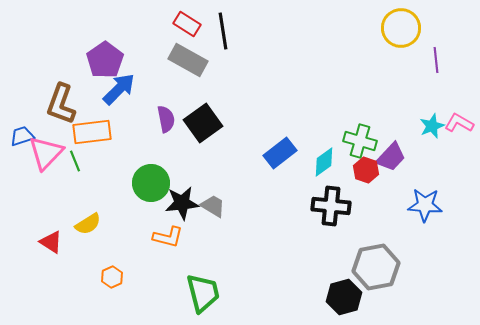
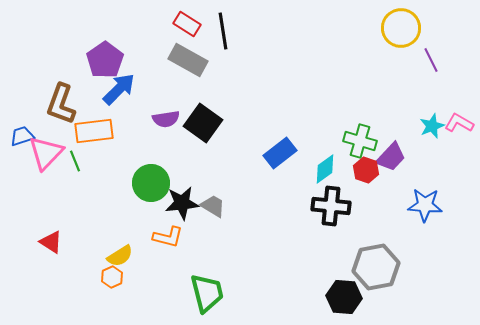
purple line: moved 5 px left; rotated 20 degrees counterclockwise
purple semicircle: rotated 92 degrees clockwise
black square: rotated 18 degrees counterclockwise
orange rectangle: moved 2 px right, 1 px up
cyan diamond: moved 1 px right, 7 px down
yellow semicircle: moved 32 px right, 32 px down
green trapezoid: moved 4 px right
black hexagon: rotated 20 degrees clockwise
